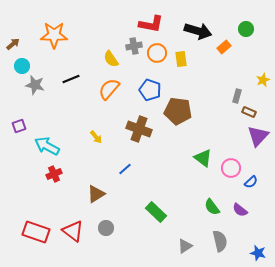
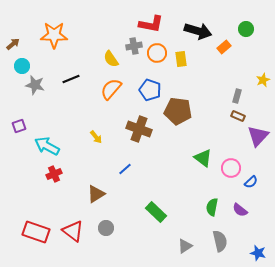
orange semicircle: moved 2 px right
brown rectangle: moved 11 px left, 4 px down
green semicircle: rotated 48 degrees clockwise
